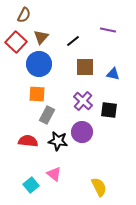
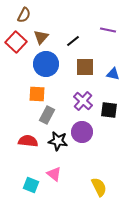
blue circle: moved 7 px right
cyan square: rotated 28 degrees counterclockwise
